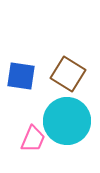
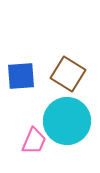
blue square: rotated 12 degrees counterclockwise
pink trapezoid: moved 1 px right, 2 px down
